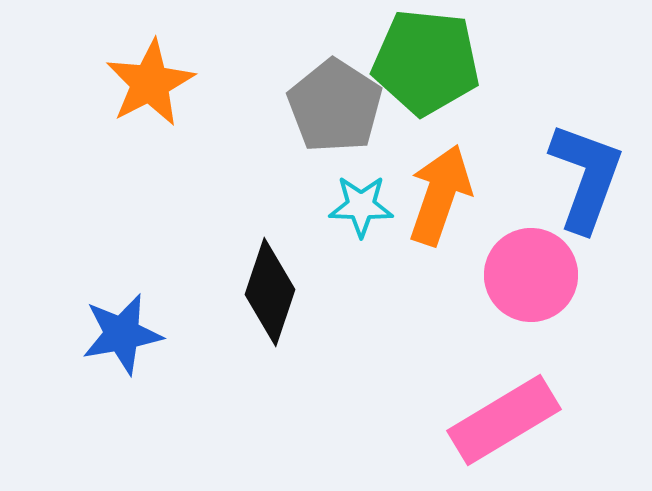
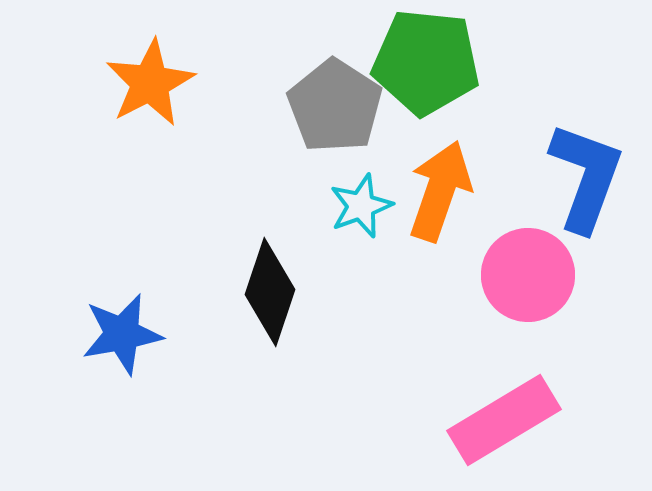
orange arrow: moved 4 px up
cyan star: rotated 22 degrees counterclockwise
pink circle: moved 3 px left
